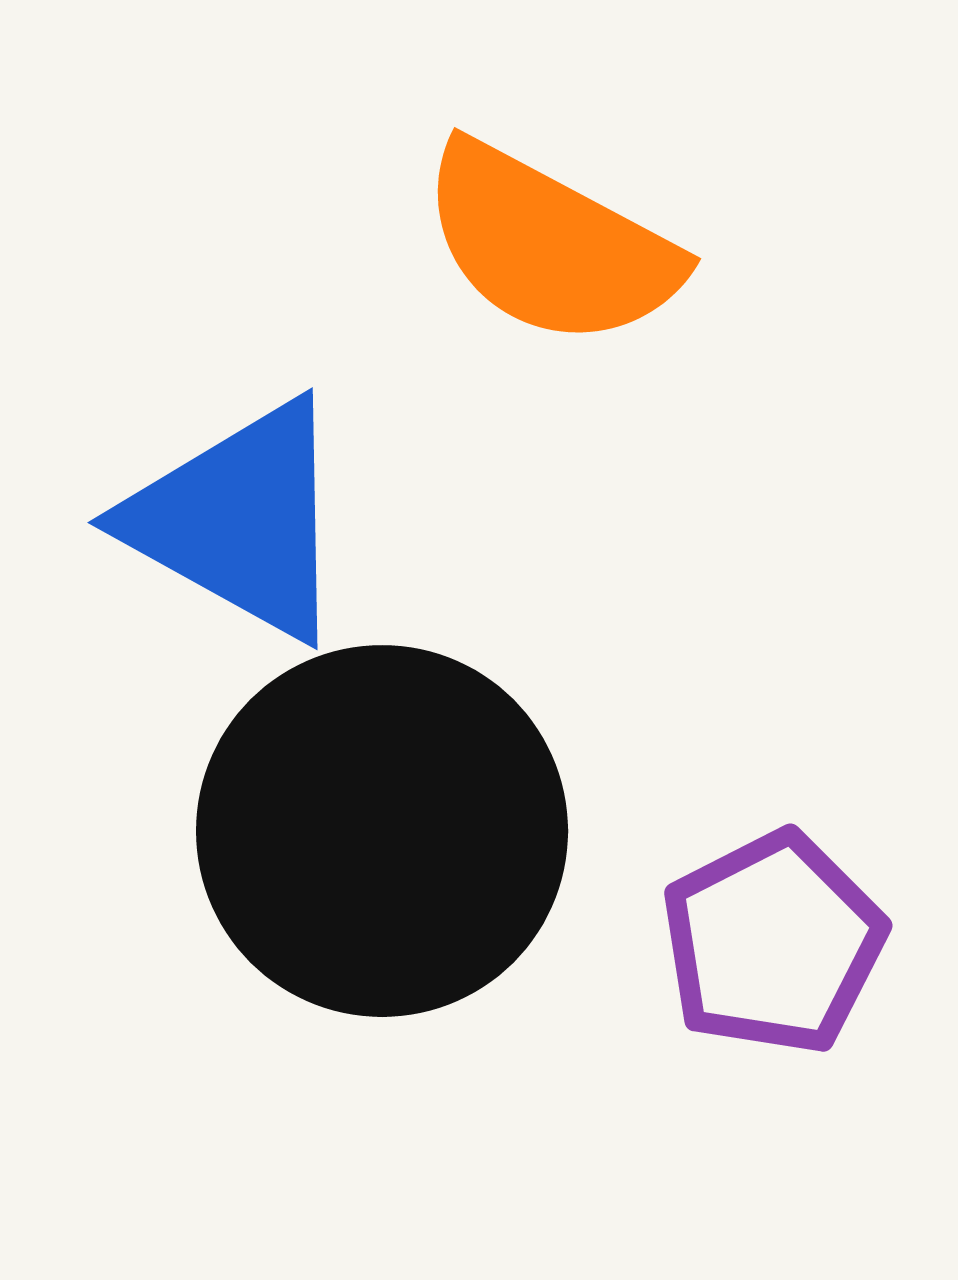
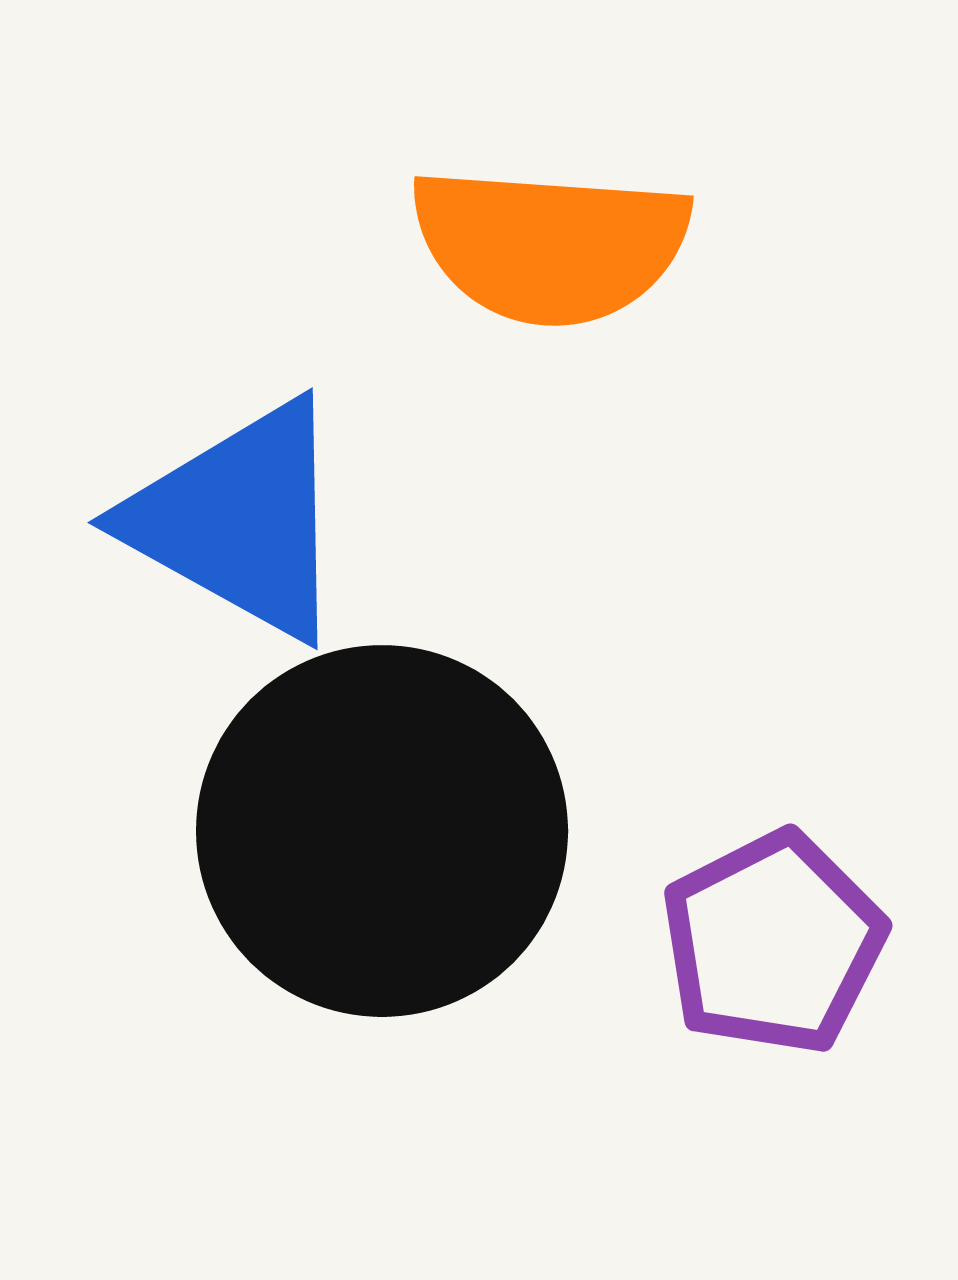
orange semicircle: rotated 24 degrees counterclockwise
